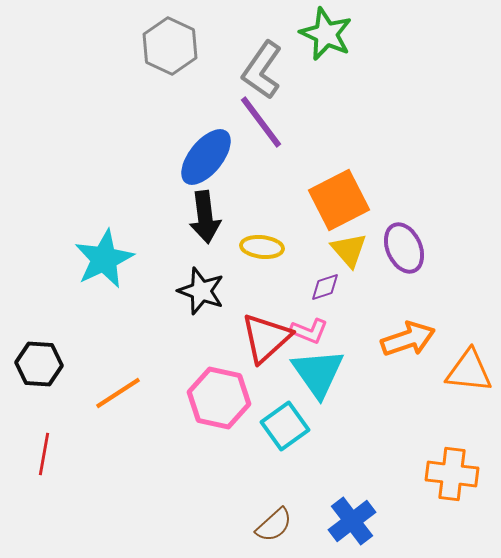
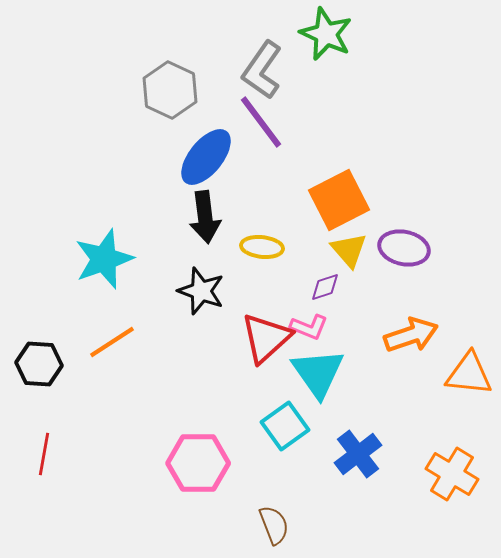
gray hexagon: moved 44 px down
purple ellipse: rotated 54 degrees counterclockwise
cyan star: rotated 6 degrees clockwise
pink L-shape: moved 4 px up
orange arrow: moved 3 px right, 4 px up
orange triangle: moved 3 px down
orange line: moved 6 px left, 51 px up
pink hexagon: moved 21 px left, 65 px down; rotated 12 degrees counterclockwise
orange cross: rotated 24 degrees clockwise
blue cross: moved 6 px right, 67 px up
brown semicircle: rotated 69 degrees counterclockwise
